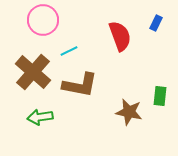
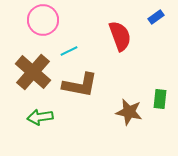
blue rectangle: moved 6 px up; rotated 28 degrees clockwise
green rectangle: moved 3 px down
